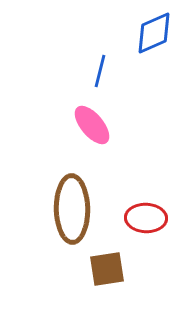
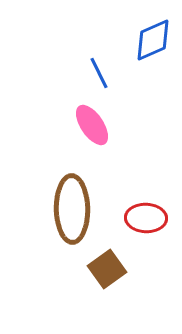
blue diamond: moved 1 px left, 7 px down
blue line: moved 1 px left, 2 px down; rotated 40 degrees counterclockwise
pink ellipse: rotated 6 degrees clockwise
brown square: rotated 27 degrees counterclockwise
